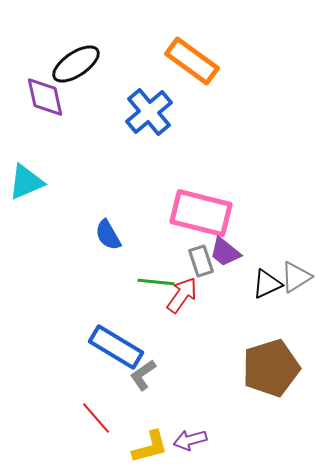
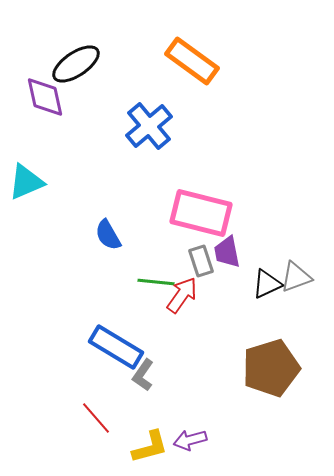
blue cross: moved 14 px down
purple trapezoid: moved 2 px right; rotated 40 degrees clockwise
gray triangle: rotated 12 degrees clockwise
gray L-shape: rotated 20 degrees counterclockwise
